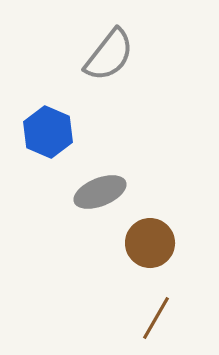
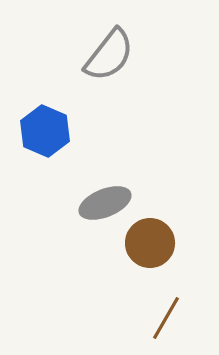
blue hexagon: moved 3 px left, 1 px up
gray ellipse: moved 5 px right, 11 px down
brown line: moved 10 px right
